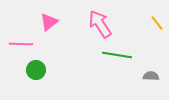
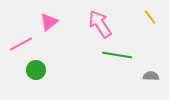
yellow line: moved 7 px left, 6 px up
pink line: rotated 30 degrees counterclockwise
